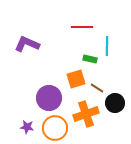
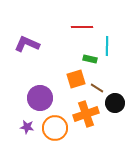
purple circle: moved 9 px left
